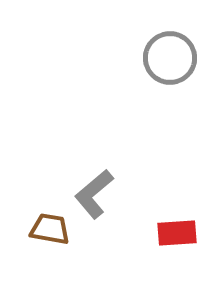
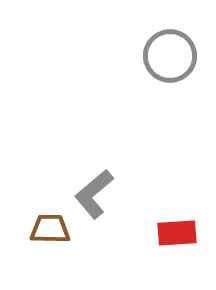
gray circle: moved 2 px up
brown trapezoid: rotated 9 degrees counterclockwise
